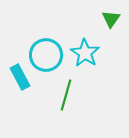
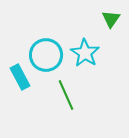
green line: rotated 40 degrees counterclockwise
